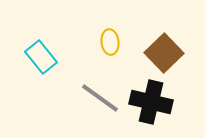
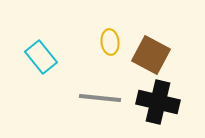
brown square: moved 13 px left, 2 px down; rotated 18 degrees counterclockwise
gray line: rotated 30 degrees counterclockwise
black cross: moved 7 px right
